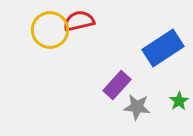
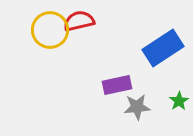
purple rectangle: rotated 36 degrees clockwise
gray star: rotated 12 degrees counterclockwise
